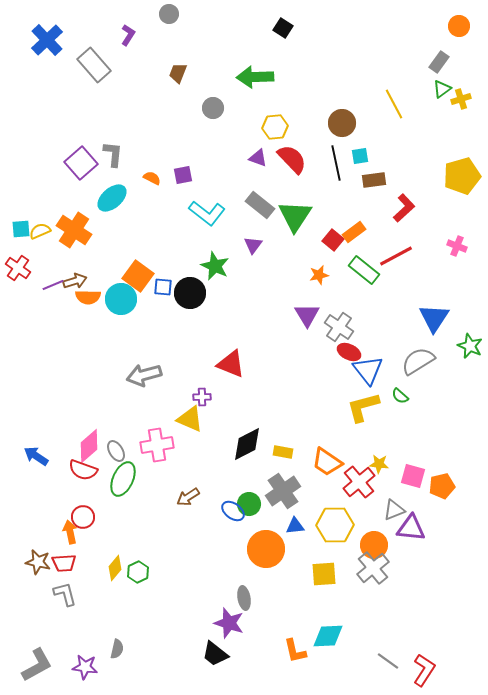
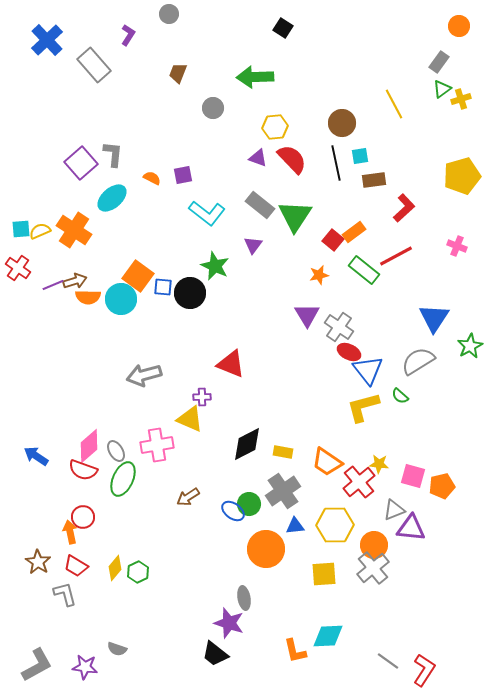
green star at (470, 346): rotated 20 degrees clockwise
brown star at (38, 562): rotated 20 degrees clockwise
red trapezoid at (64, 563): moved 12 px right, 3 px down; rotated 35 degrees clockwise
gray semicircle at (117, 649): rotated 96 degrees clockwise
